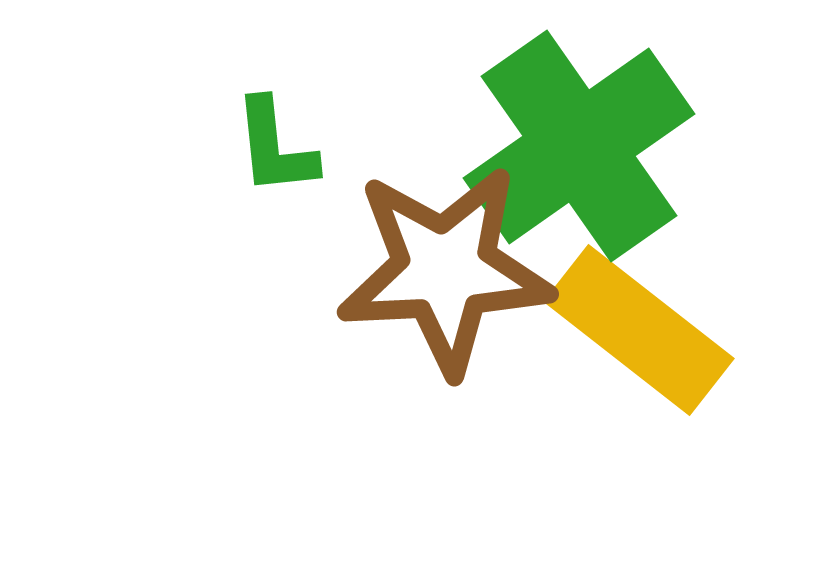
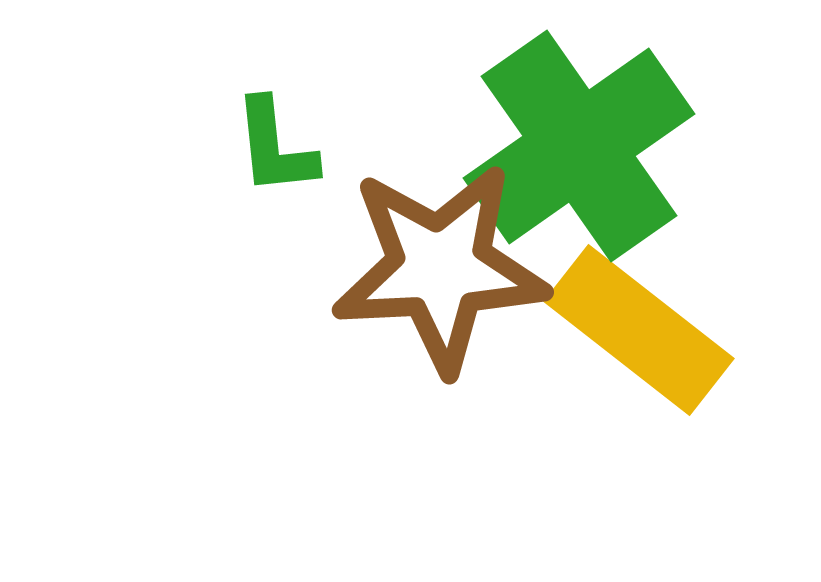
brown star: moved 5 px left, 2 px up
